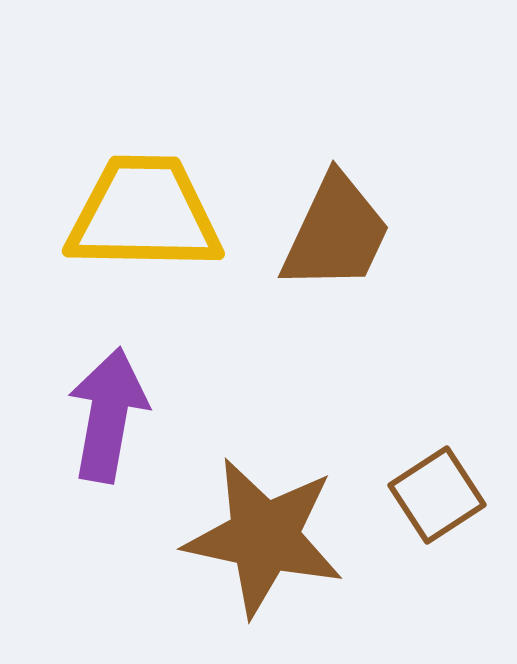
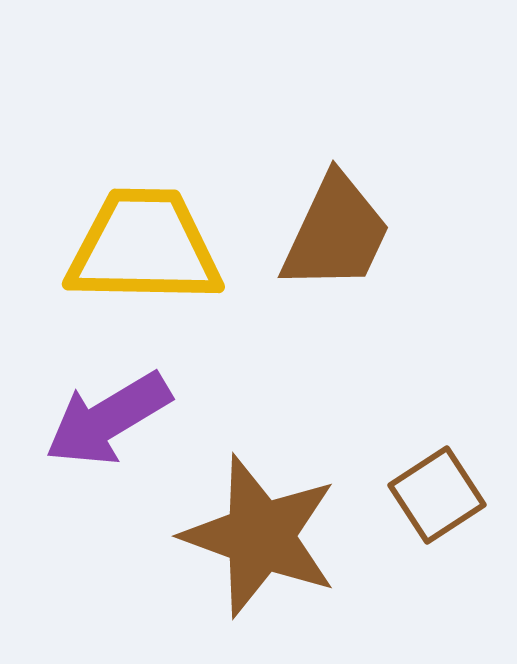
yellow trapezoid: moved 33 px down
purple arrow: moved 4 px down; rotated 131 degrees counterclockwise
brown star: moved 4 px left, 1 px up; rotated 8 degrees clockwise
